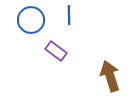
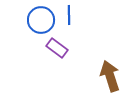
blue circle: moved 10 px right
purple rectangle: moved 1 px right, 3 px up
